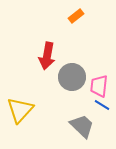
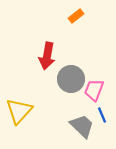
gray circle: moved 1 px left, 2 px down
pink trapezoid: moved 5 px left, 4 px down; rotated 15 degrees clockwise
blue line: moved 10 px down; rotated 35 degrees clockwise
yellow triangle: moved 1 px left, 1 px down
